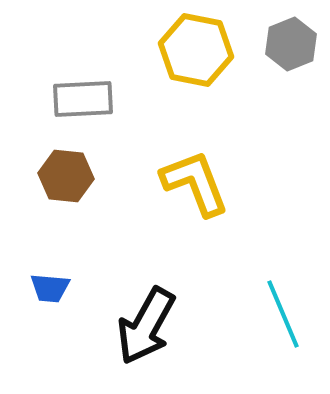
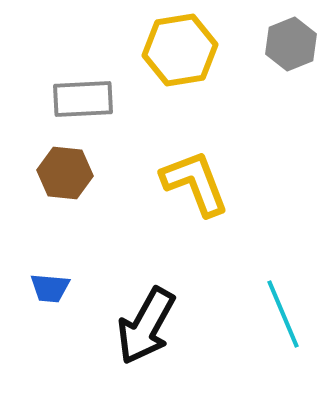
yellow hexagon: moved 16 px left; rotated 20 degrees counterclockwise
brown hexagon: moved 1 px left, 3 px up
